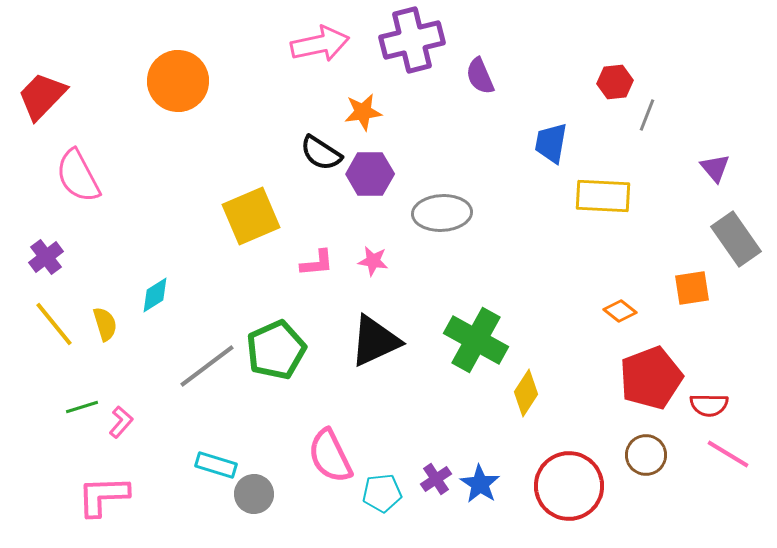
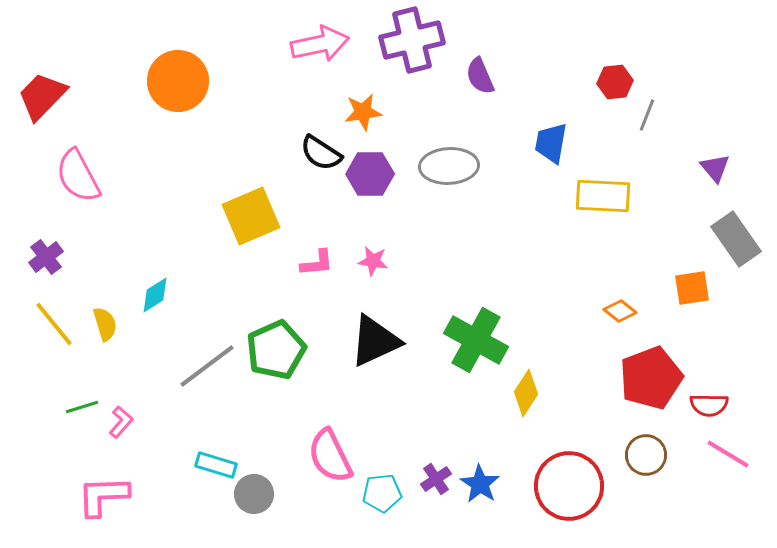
gray ellipse at (442, 213): moved 7 px right, 47 px up
